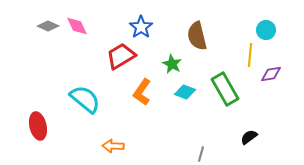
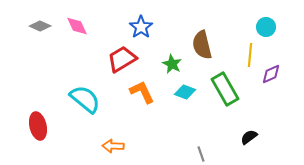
gray diamond: moved 8 px left
cyan circle: moved 3 px up
brown semicircle: moved 5 px right, 9 px down
red trapezoid: moved 1 px right, 3 px down
purple diamond: rotated 15 degrees counterclockwise
orange L-shape: rotated 120 degrees clockwise
gray line: rotated 35 degrees counterclockwise
